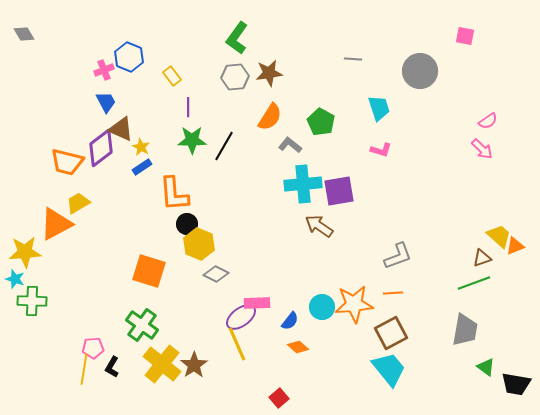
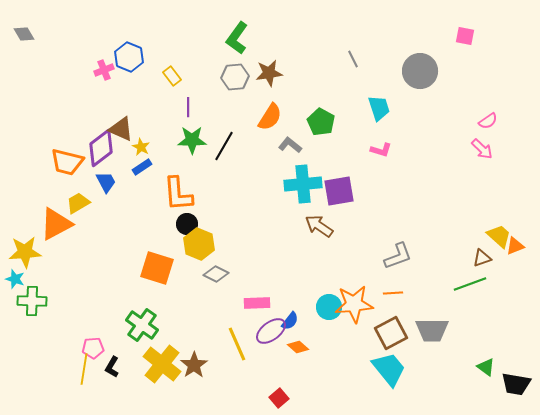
gray line at (353, 59): rotated 60 degrees clockwise
blue trapezoid at (106, 102): moved 80 px down
orange L-shape at (174, 194): moved 4 px right
orange square at (149, 271): moved 8 px right, 3 px up
green line at (474, 283): moved 4 px left, 1 px down
cyan circle at (322, 307): moved 7 px right
purple ellipse at (241, 317): moved 30 px right, 14 px down
gray trapezoid at (465, 330): moved 33 px left; rotated 80 degrees clockwise
